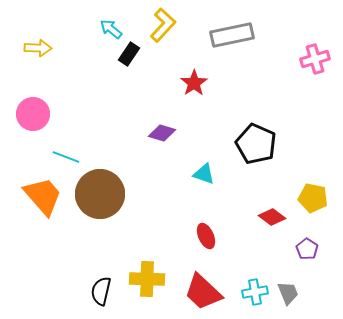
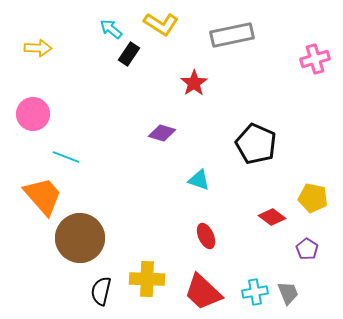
yellow L-shape: moved 2 px left, 1 px up; rotated 80 degrees clockwise
cyan triangle: moved 5 px left, 6 px down
brown circle: moved 20 px left, 44 px down
